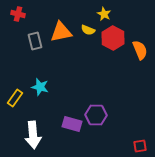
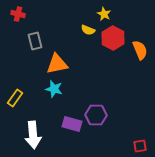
orange triangle: moved 4 px left, 32 px down
cyan star: moved 14 px right, 2 px down
